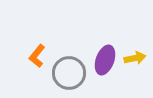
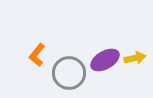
orange L-shape: moved 1 px up
purple ellipse: rotated 40 degrees clockwise
